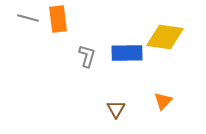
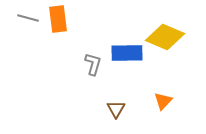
yellow diamond: rotated 15 degrees clockwise
gray L-shape: moved 6 px right, 8 px down
